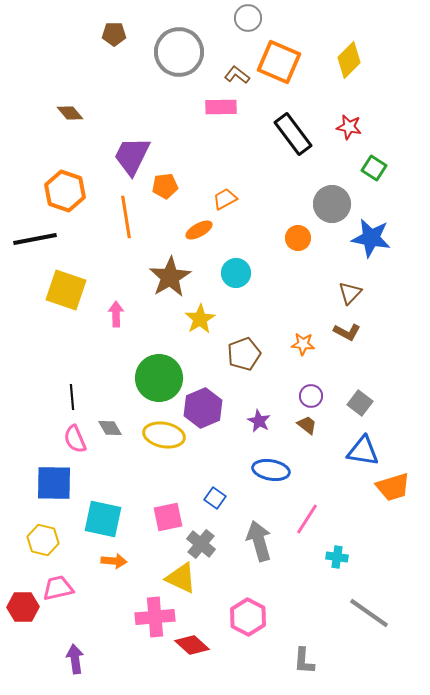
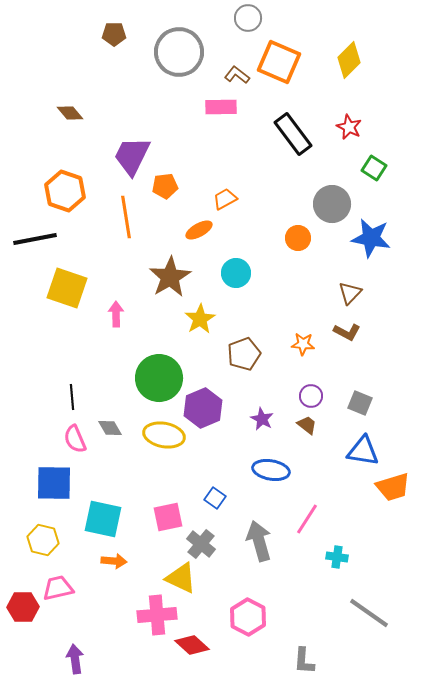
red star at (349, 127): rotated 15 degrees clockwise
yellow square at (66, 290): moved 1 px right, 2 px up
gray square at (360, 403): rotated 15 degrees counterclockwise
purple star at (259, 421): moved 3 px right, 2 px up
pink cross at (155, 617): moved 2 px right, 2 px up
